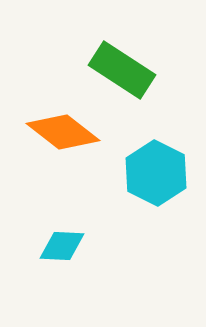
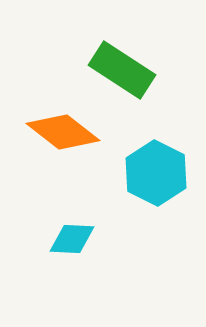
cyan diamond: moved 10 px right, 7 px up
